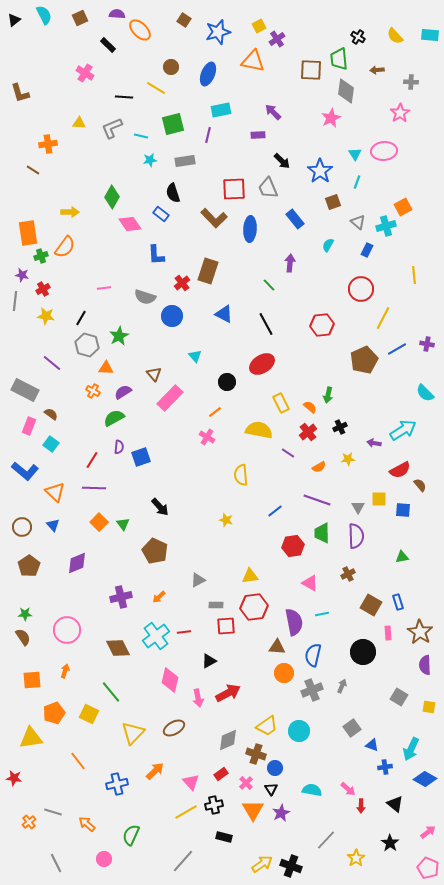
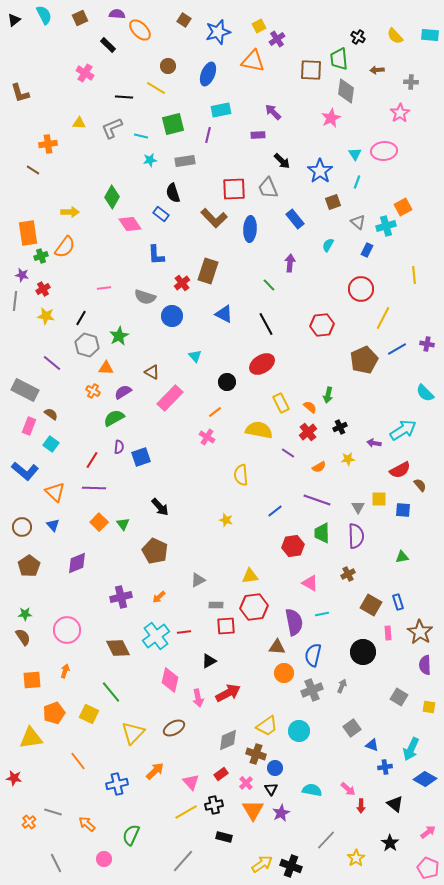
brown circle at (171, 67): moved 3 px left, 1 px up
brown triangle at (154, 374): moved 2 px left, 2 px up; rotated 21 degrees counterclockwise
